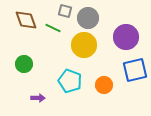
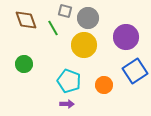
green line: rotated 35 degrees clockwise
blue square: moved 1 px down; rotated 20 degrees counterclockwise
cyan pentagon: moved 1 px left
purple arrow: moved 29 px right, 6 px down
